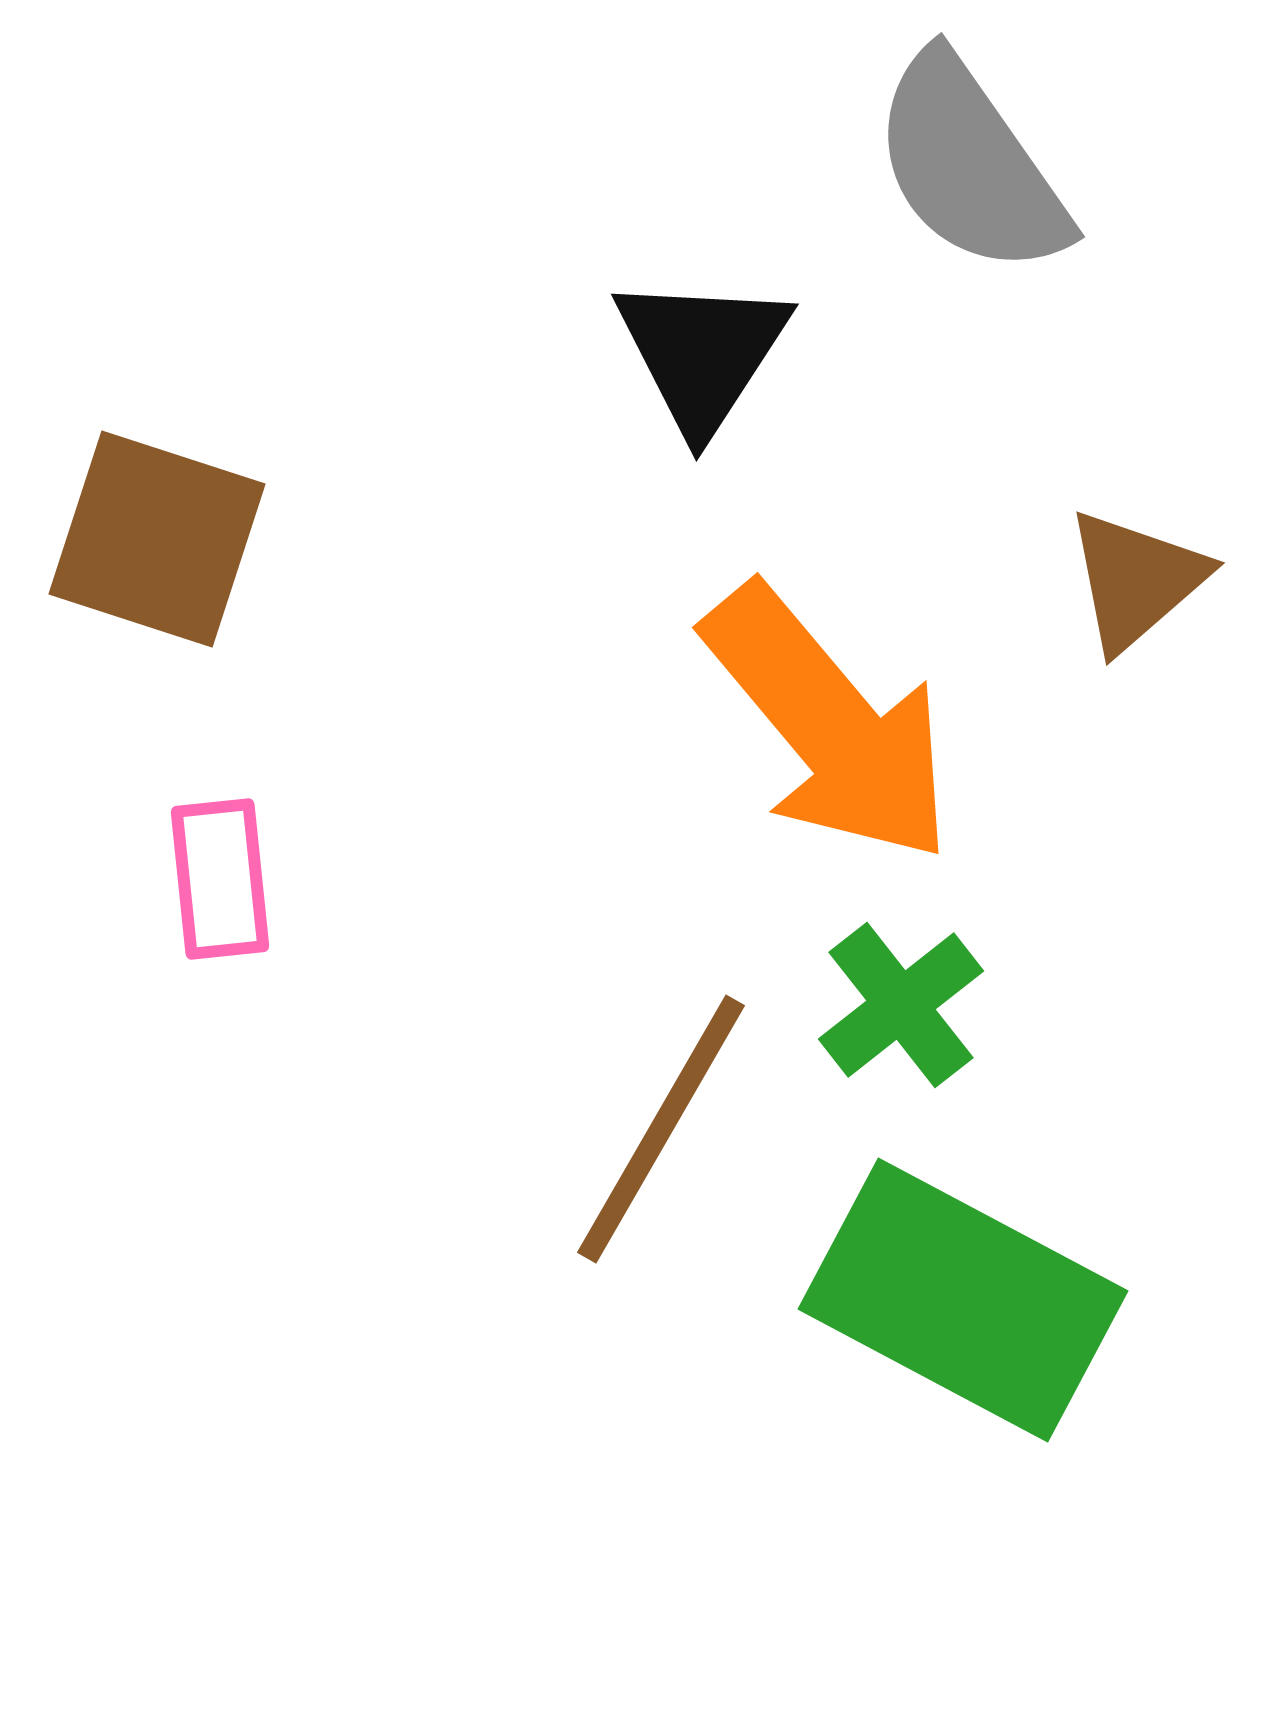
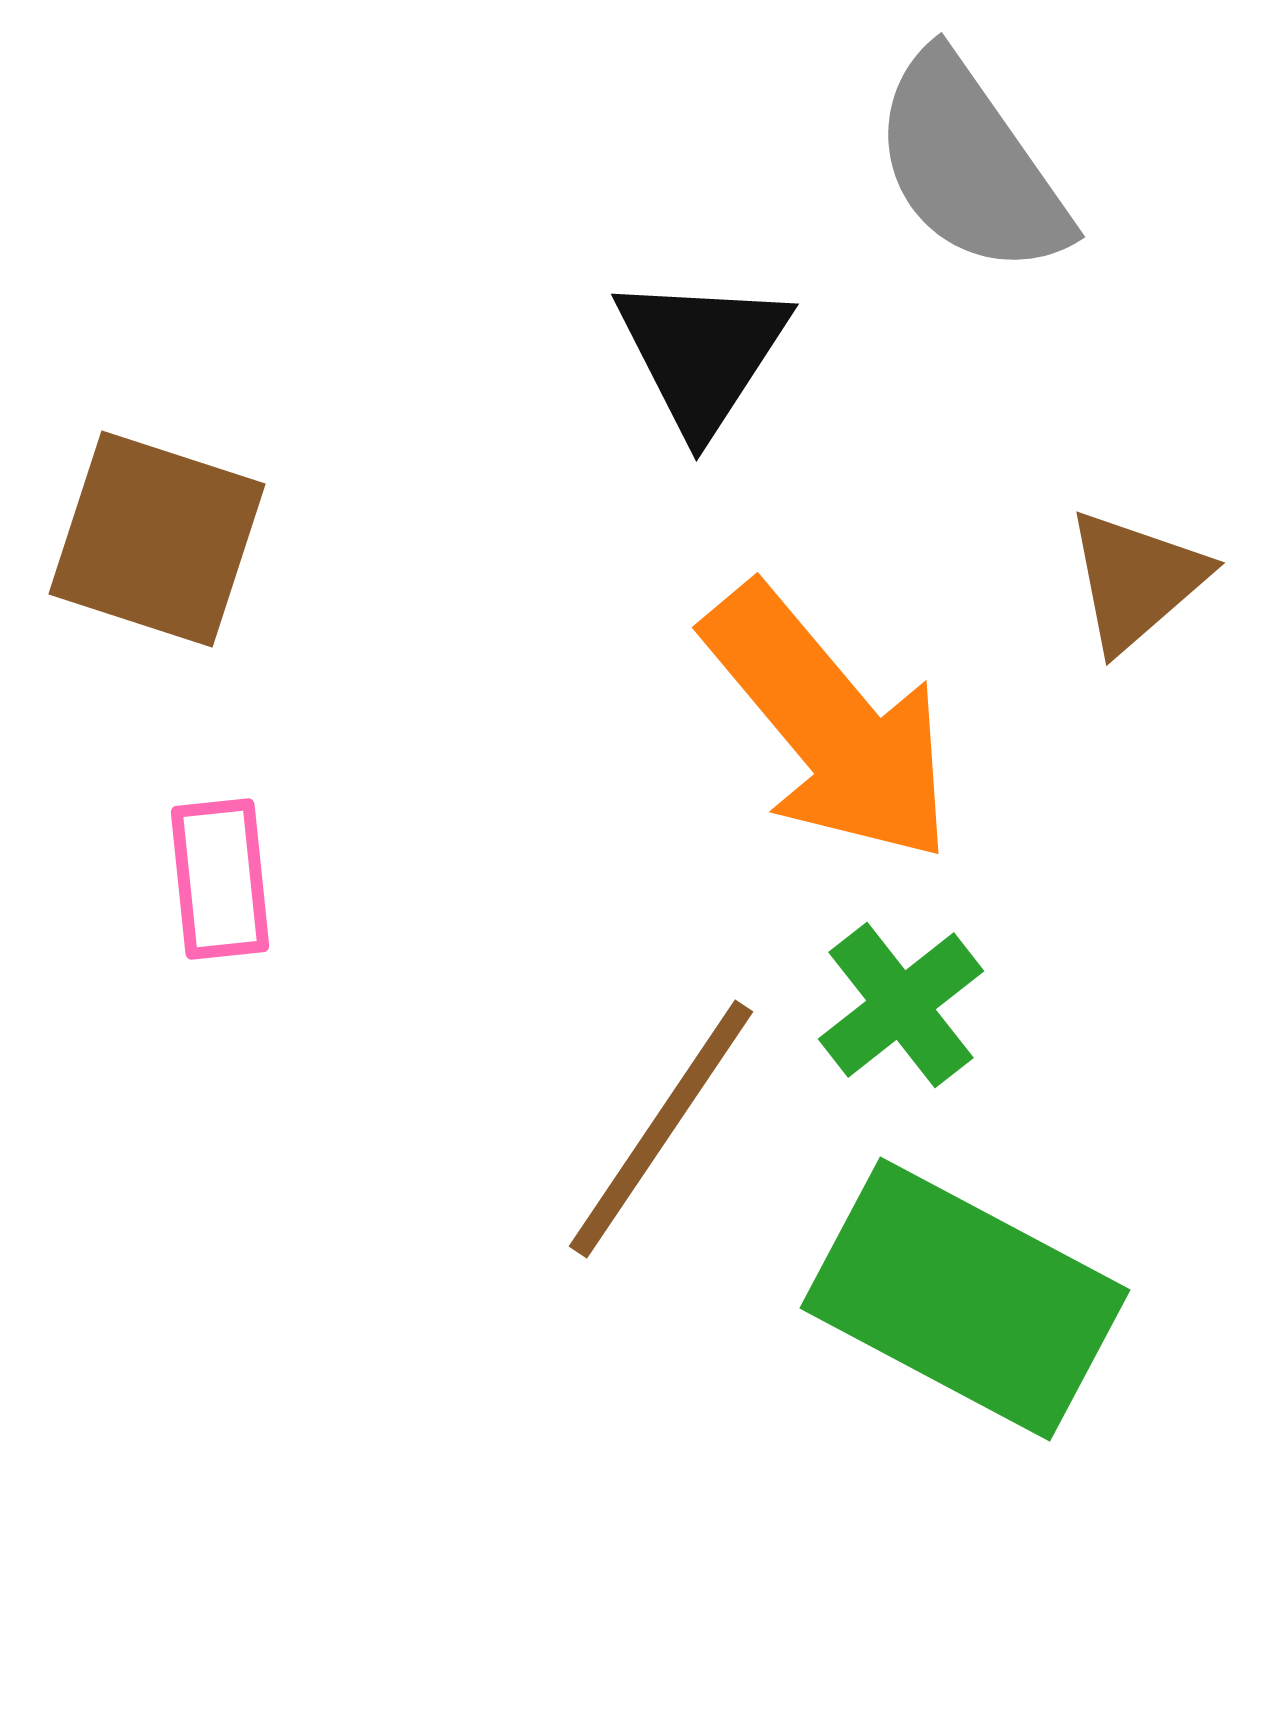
brown line: rotated 4 degrees clockwise
green rectangle: moved 2 px right, 1 px up
